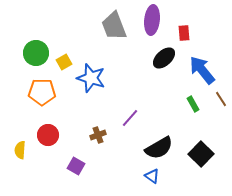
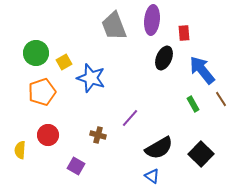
black ellipse: rotated 25 degrees counterclockwise
orange pentagon: rotated 20 degrees counterclockwise
brown cross: rotated 35 degrees clockwise
